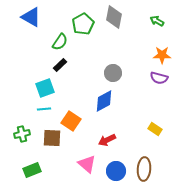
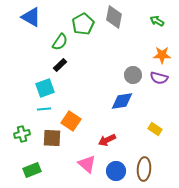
gray circle: moved 20 px right, 2 px down
blue diamond: moved 18 px right; rotated 20 degrees clockwise
